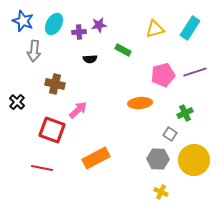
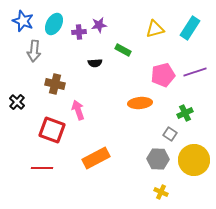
black semicircle: moved 5 px right, 4 px down
pink arrow: rotated 66 degrees counterclockwise
red line: rotated 10 degrees counterclockwise
